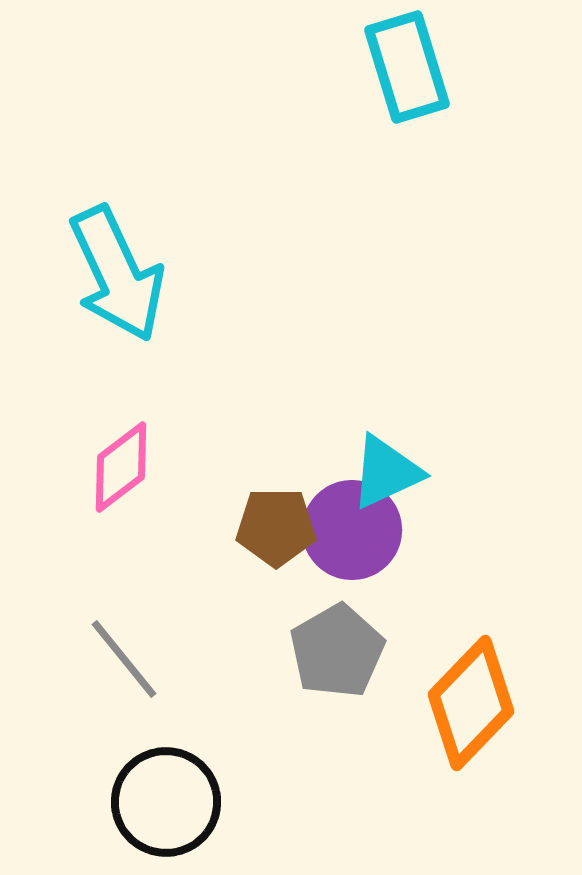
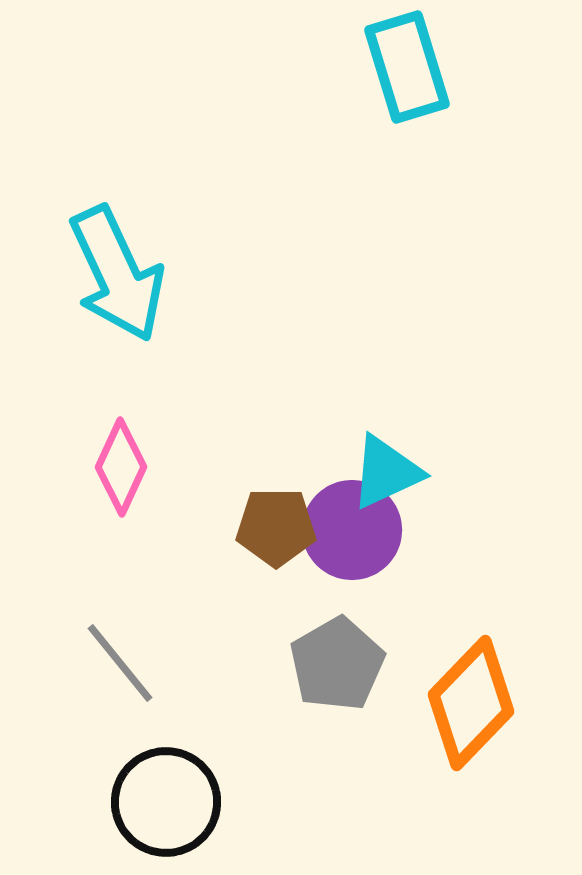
pink diamond: rotated 28 degrees counterclockwise
gray pentagon: moved 13 px down
gray line: moved 4 px left, 4 px down
